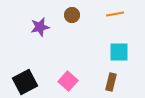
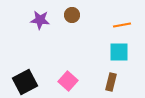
orange line: moved 7 px right, 11 px down
purple star: moved 7 px up; rotated 18 degrees clockwise
